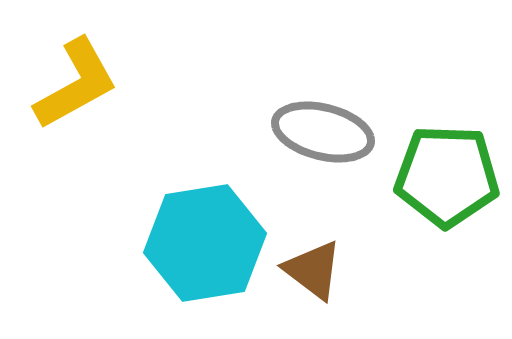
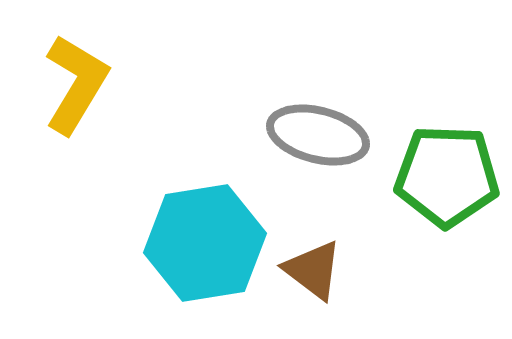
yellow L-shape: rotated 30 degrees counterclockwise
gray ellipse: moved 5 px left, 3 px down
